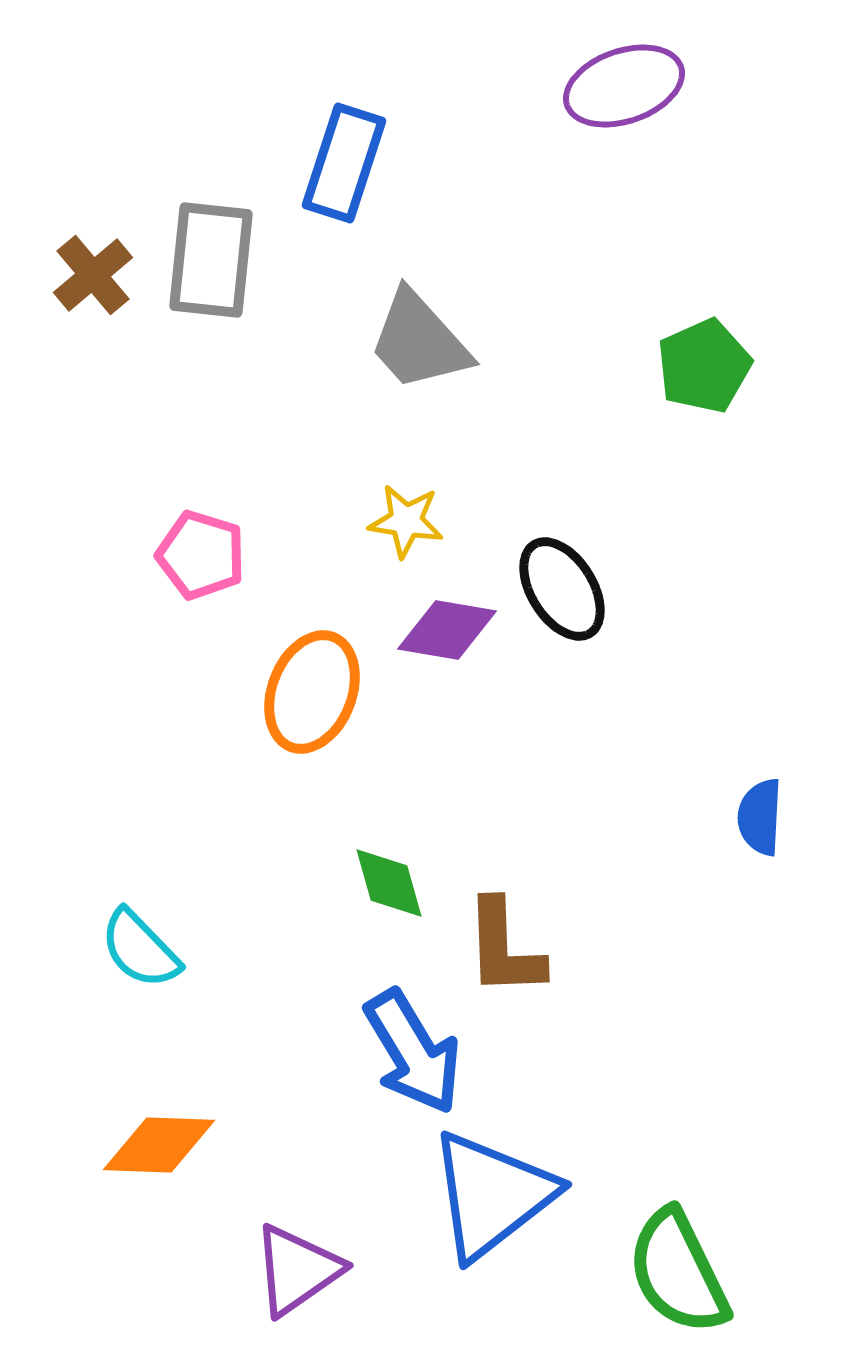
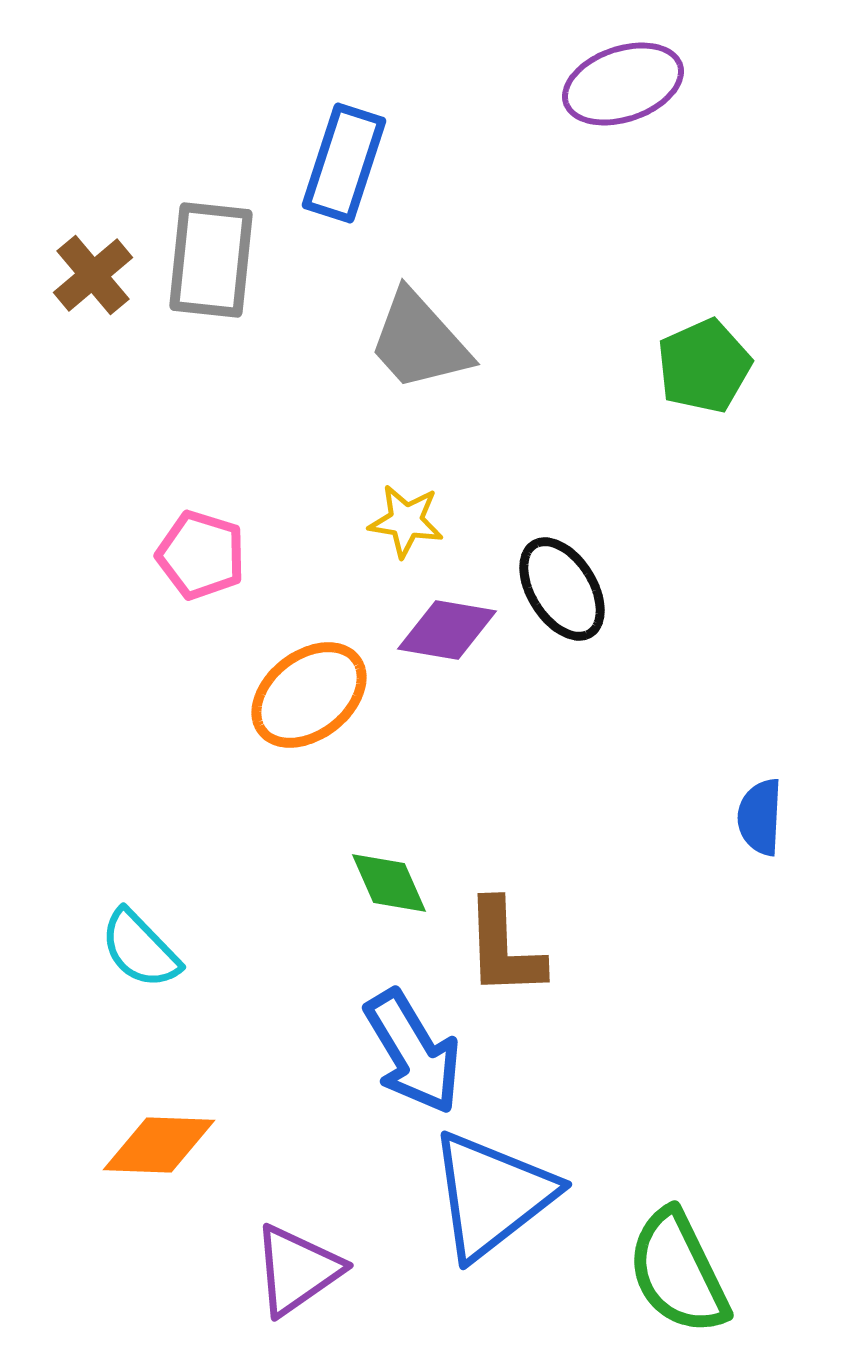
purple ellipse: moved 1 px left, 2 px up
orange ellipse: moved 3 px left, 3 px down; rotated 31 degrees clockwise
green diamond: rotated 8 degrees counterclockwise
